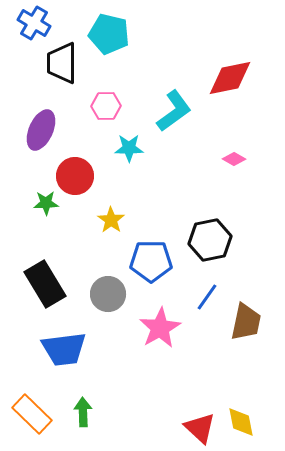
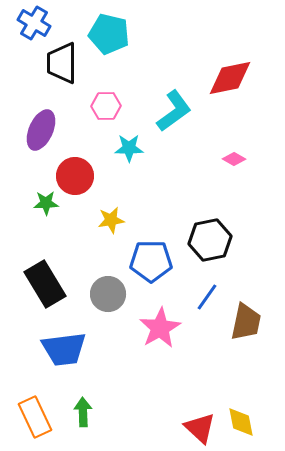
yellow star: rotated 28 degrees clockwise
orange rectangle: moved 3 px right, 3 px down; rotated 21 degrees clockwise
